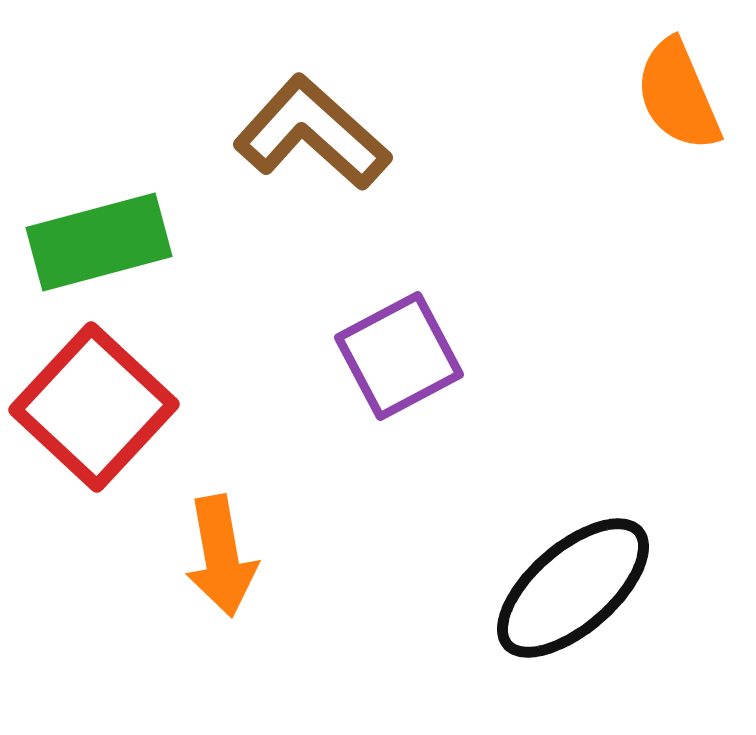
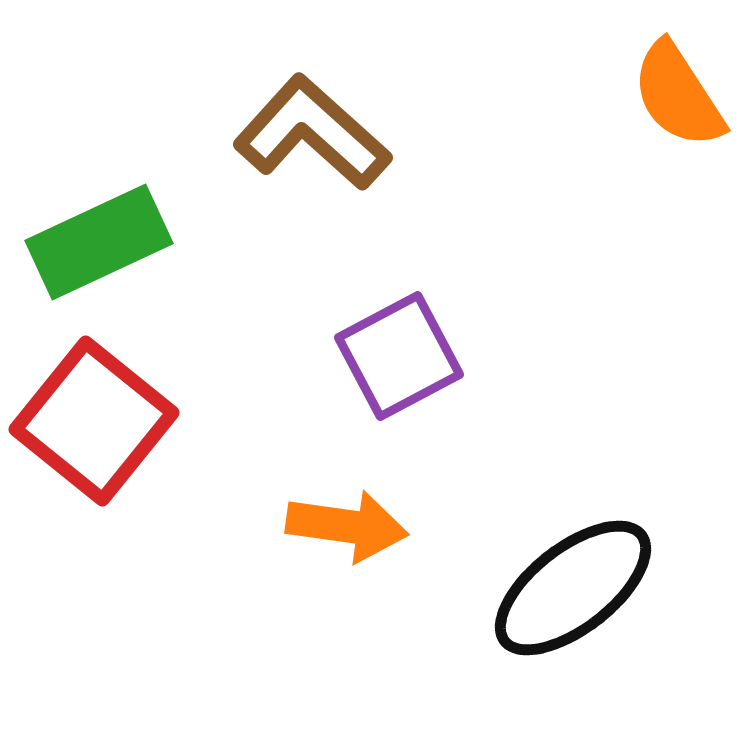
orange semicircle: rotated 10 degrees counterclockwise
green rectangle: rotated 10 degrees counterclockwise
red square: moved 14 px down; rotated 4 degrees counterclockwise
orange arrow: moved 126 px right, 30 px up; rotated 72 degrees counterclockwise
black ellipse: rotated 3 degrees clockwise
